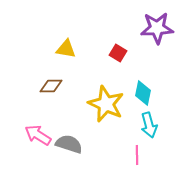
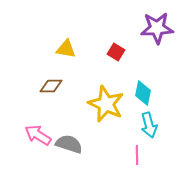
red square: moved 2 px left, 1 px up
